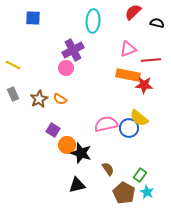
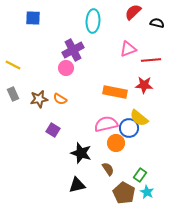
orange rectangle: moved 13 px left, 17 px down
brown star: rotated 18 degrees clockwise
orange circle: moved 49 px right, 2 px up
